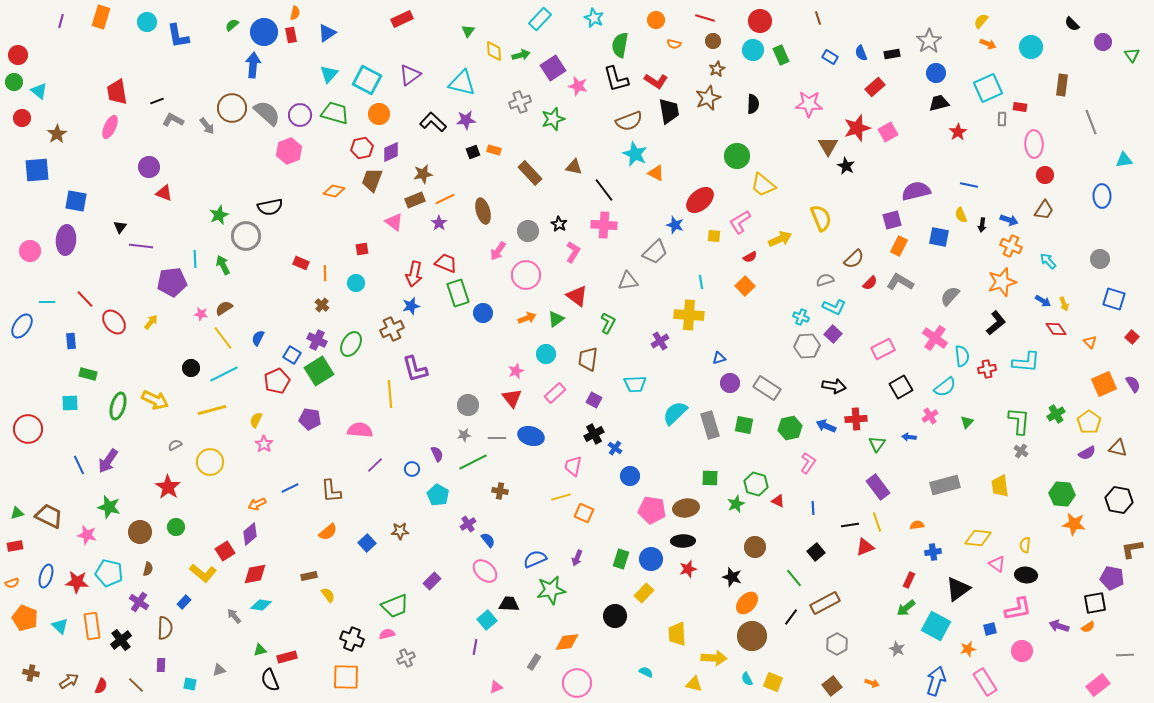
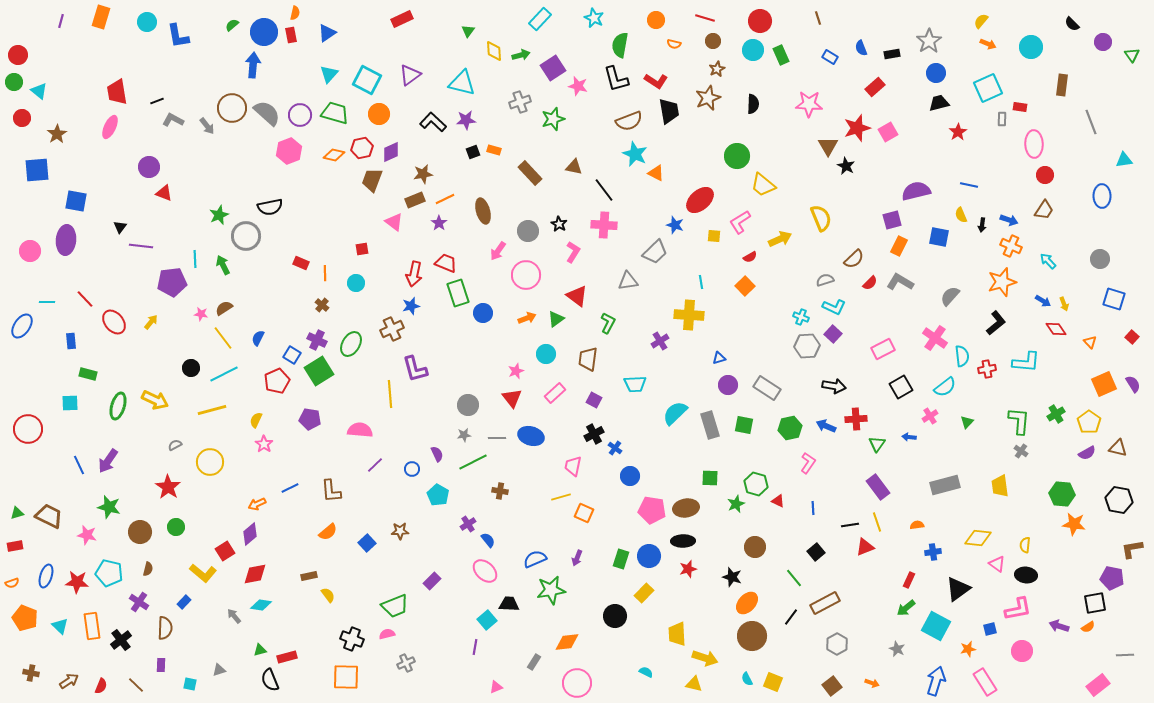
blue semicircle at (861, 53): moved 5 px up
orange diamond at (334, 191): moved 36 px up
purple circle at (730, 383): moved 2 px left, 2 px down
blue circle at (651, 559): moved 2 px left, 3 px up
gray cross at (406, 658): moved 5 px down
yellow arrow at (714, 658): moved 9 px left; rotated 15 degrees clockwise
